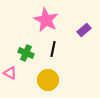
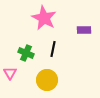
pink star: moved 2 px left, 2 px up
purple rectangle: rotated 40 degrees clockwise
pink triangle: rotated 32 degrees clockwise
yellow circle: moved 1 px left
